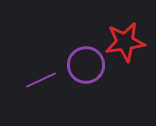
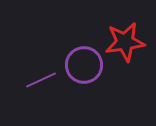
purple circle: moved 2 px left
